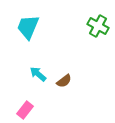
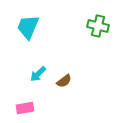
green cross: rotated 15 degrees counterclockwise
cyan arrow: rotated 84 degrees counterclockwise
pink rectangle: moved 2 px up; rotated 42 degrees clockwise
